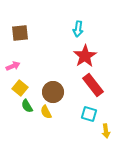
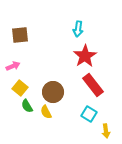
brown square: moved 2 px down
cyan square: rotated 14 degrees clockwise
